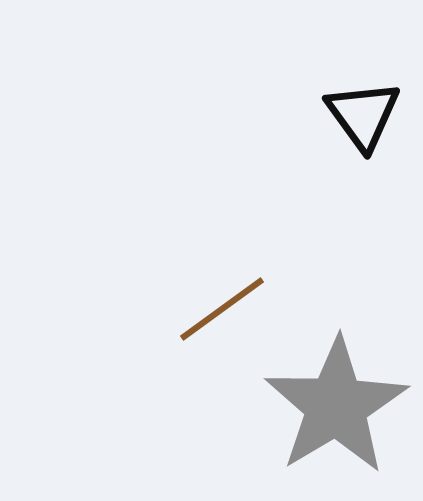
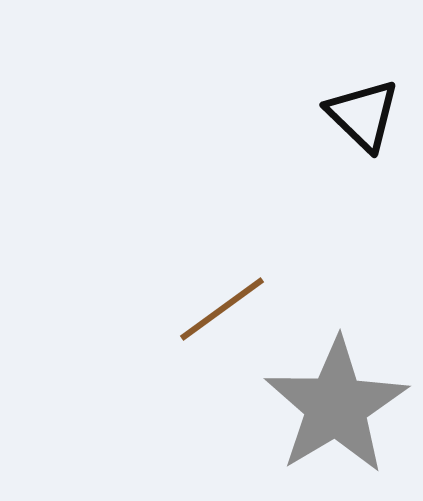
black triangle: rotated 10 degrees counterclockwise
